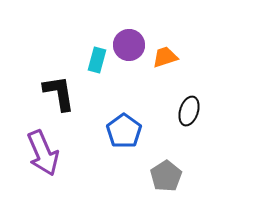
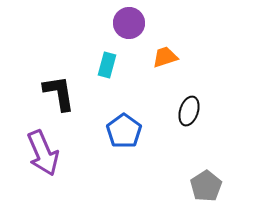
purple circle: moved 22 px up
cyan rectangle: moved 10 px right, 5 px down
gray pentagon: moved 40 px right, 10 px down
